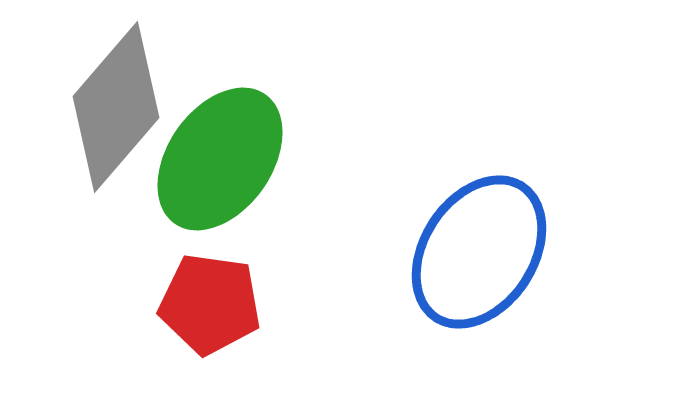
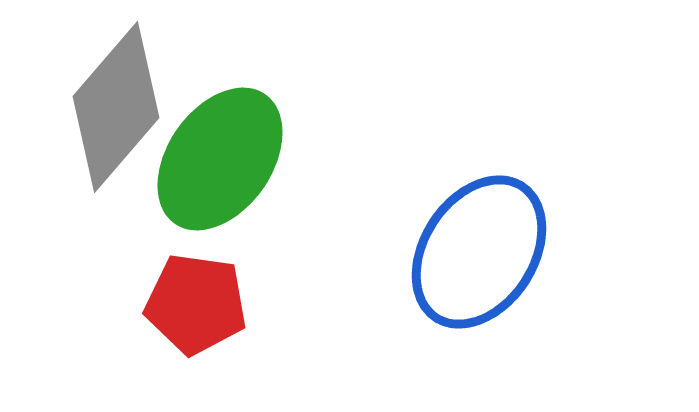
red pentagon: moved 14 px left
